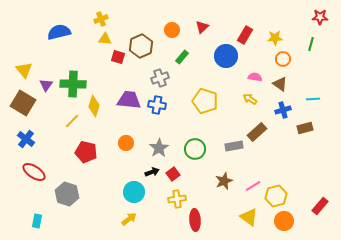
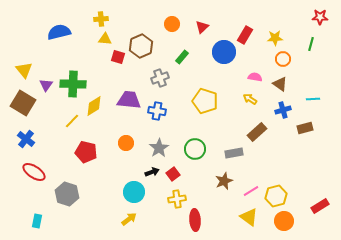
yellow cross at (101, 19): rotated 16 degrees clockwise
orange circle at (172, 30): moved 6 px up
blue circle at (226, 56): moved 2 px left, 4 px up
blue cross at (157, 105): moved 6 px down
yellow diamond at (94, 106): rotated 40 degrees clockwise
gray rectangle at (234, 146): moved 7 px down
pink line at (253, 186): moved 2 px left, 5 px down
red rectangle at (320, 206): rotated 18 degrees clockwise
